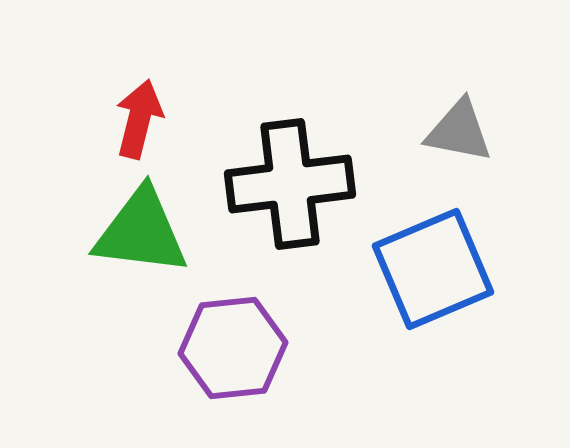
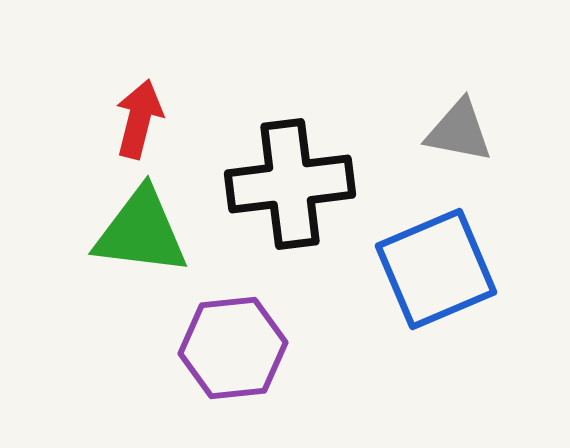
blue square: moved 3 px right
